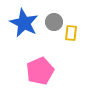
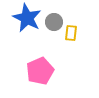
blue star: moved 3 px right, 5 px up
